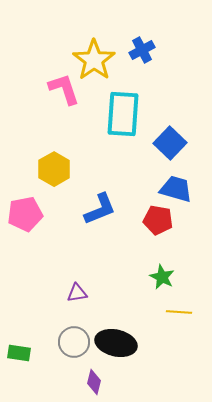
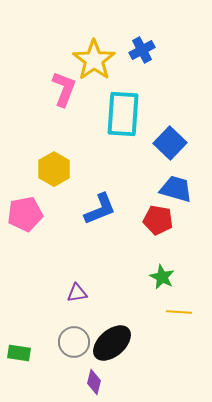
pink L-shape: rotated 39 degrees clockwise
black ellipse: moved 4 px left; rotated 54 degrees counterclockwise
